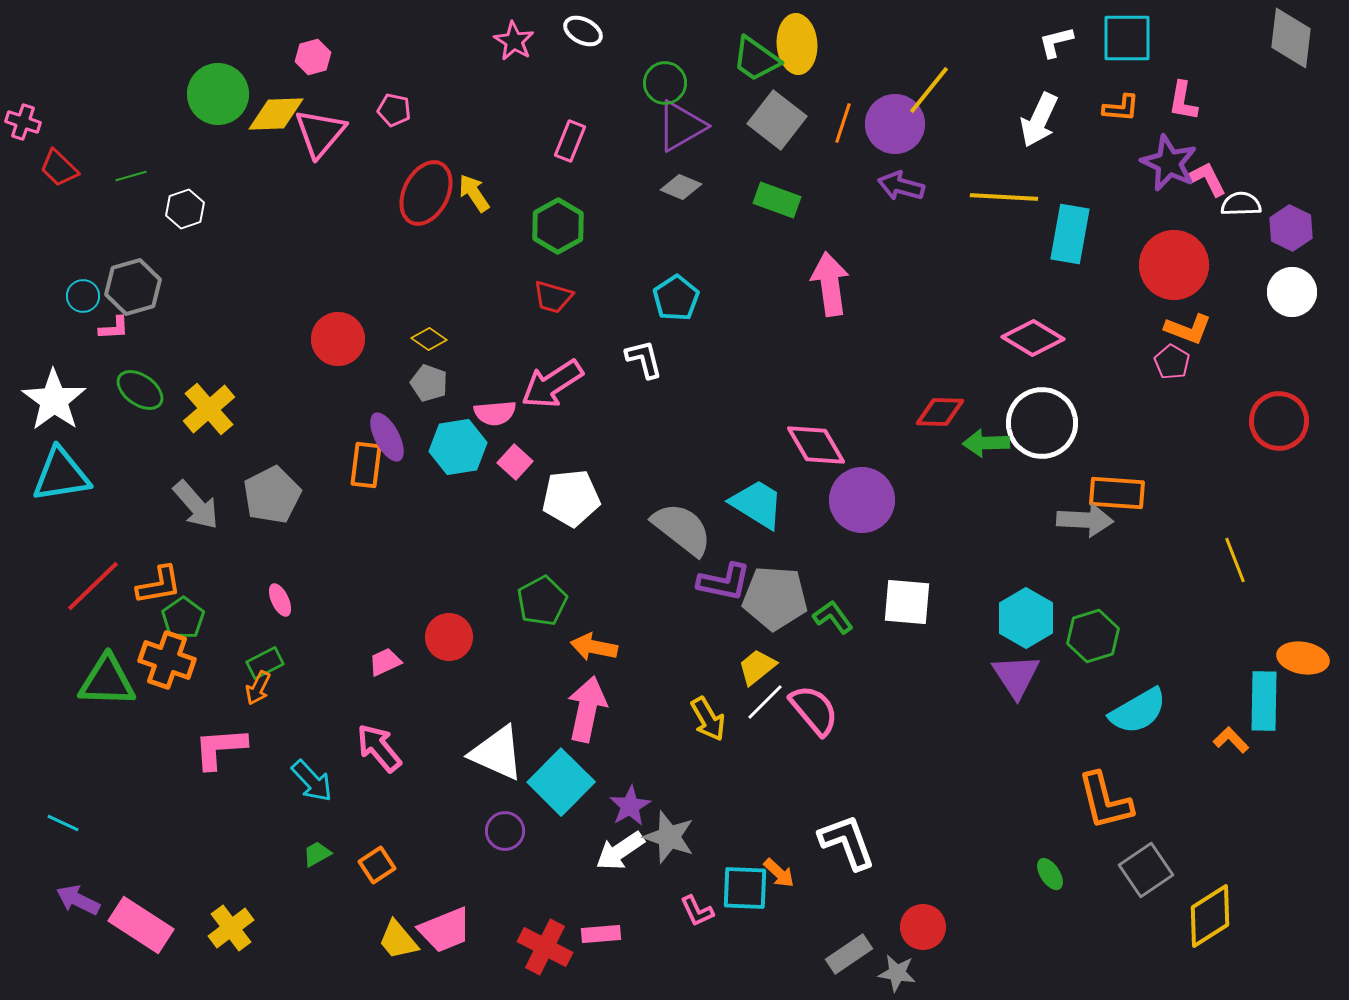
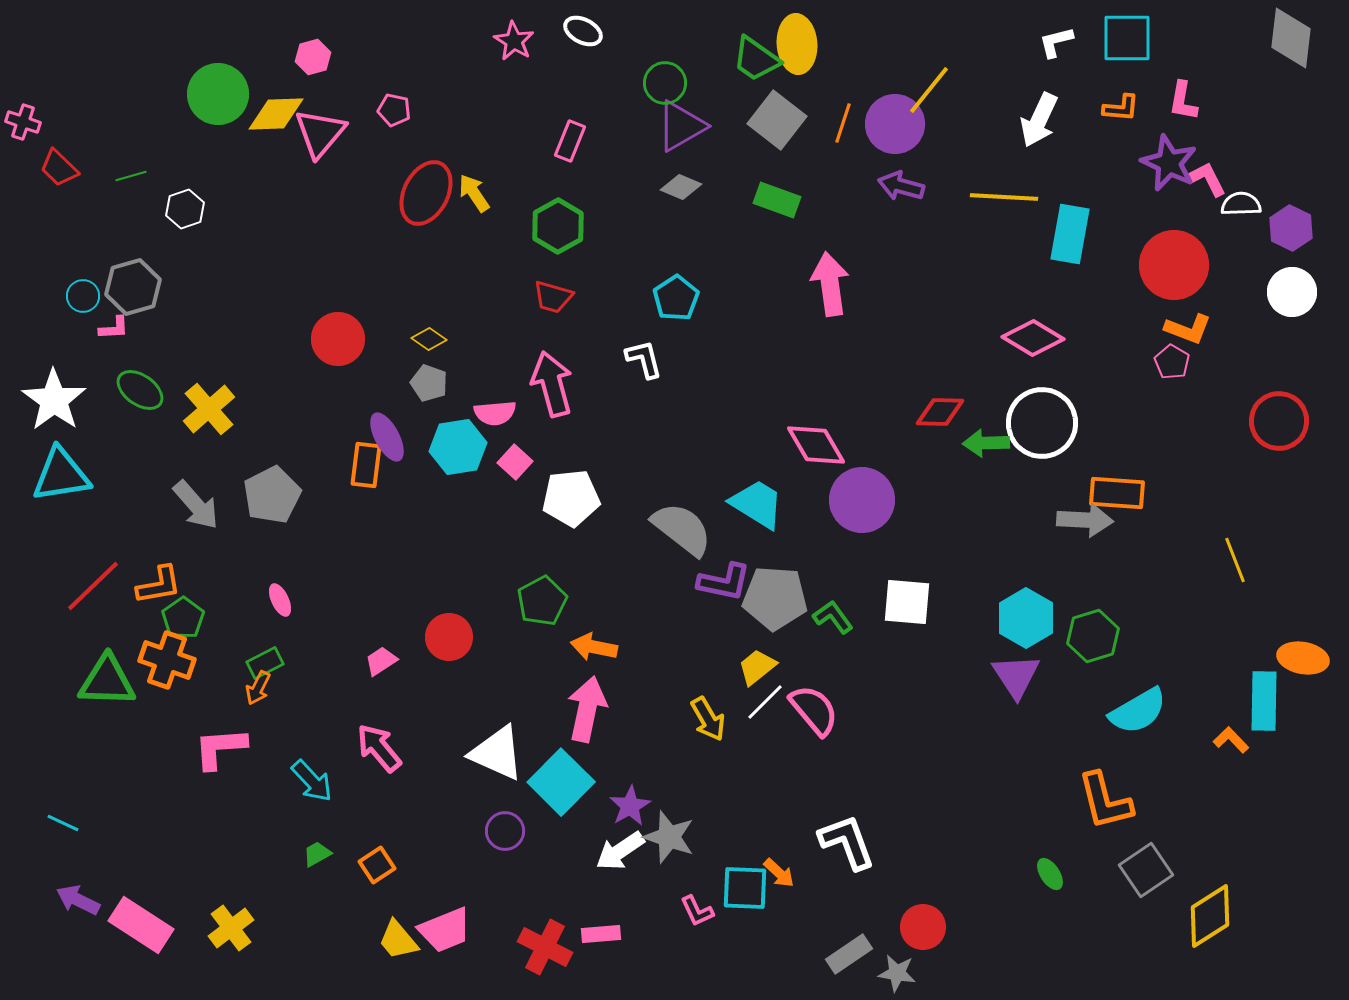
pink arrow at (552, 384): rotated 108 degrees clockwise
pink trapezoid at (385, 662): moved 4 px left, 1 px up; rotated 8 degrees counterclockwise
